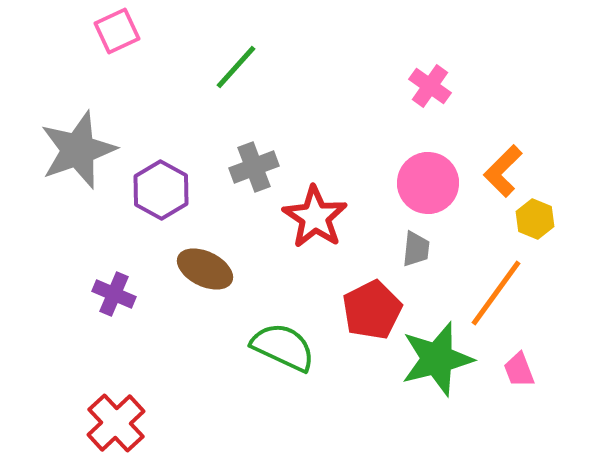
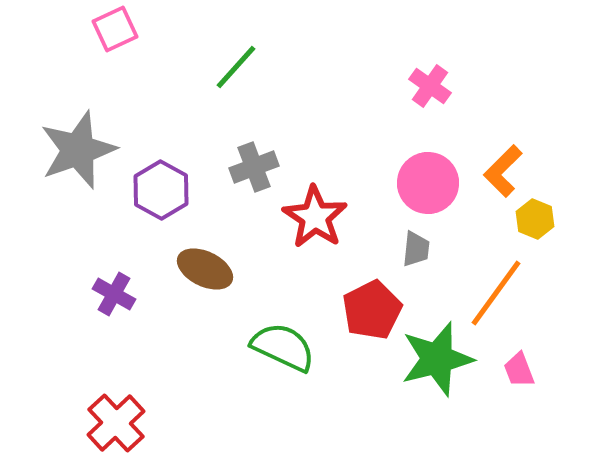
pink square: moved 2 px left, 2 px up
purple cross: rotated 6 degrees clockwise
